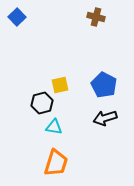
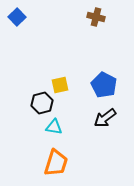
black arrow: rotated 20 degrees counterclockwise
